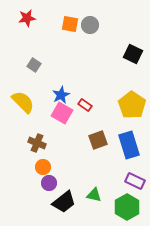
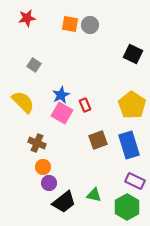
red rectangle: rotated 32 degrees clockwise
